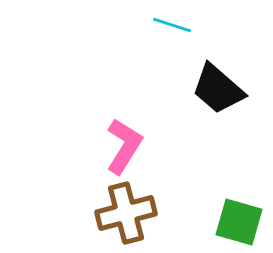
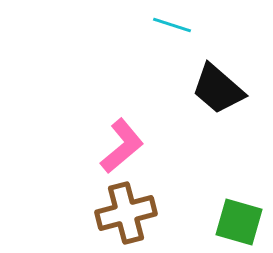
pink L-shape: moved 2 px left; rotated 18 degrees clockwise
